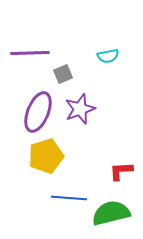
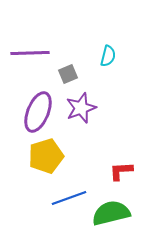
cyan semicircle: rotated 65 degrees counterclockwise
gray square: moved 5 px right
purple star: moved 1 px right, 1 px up
blue line: rotated 24 degrees counterclockwise
